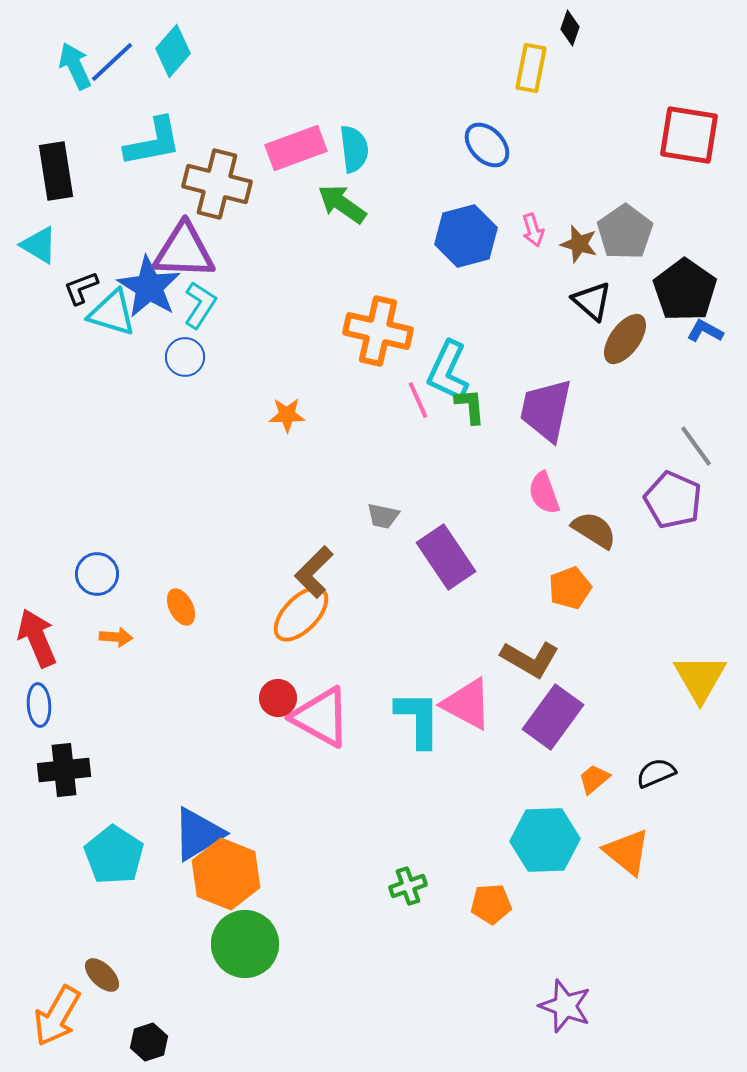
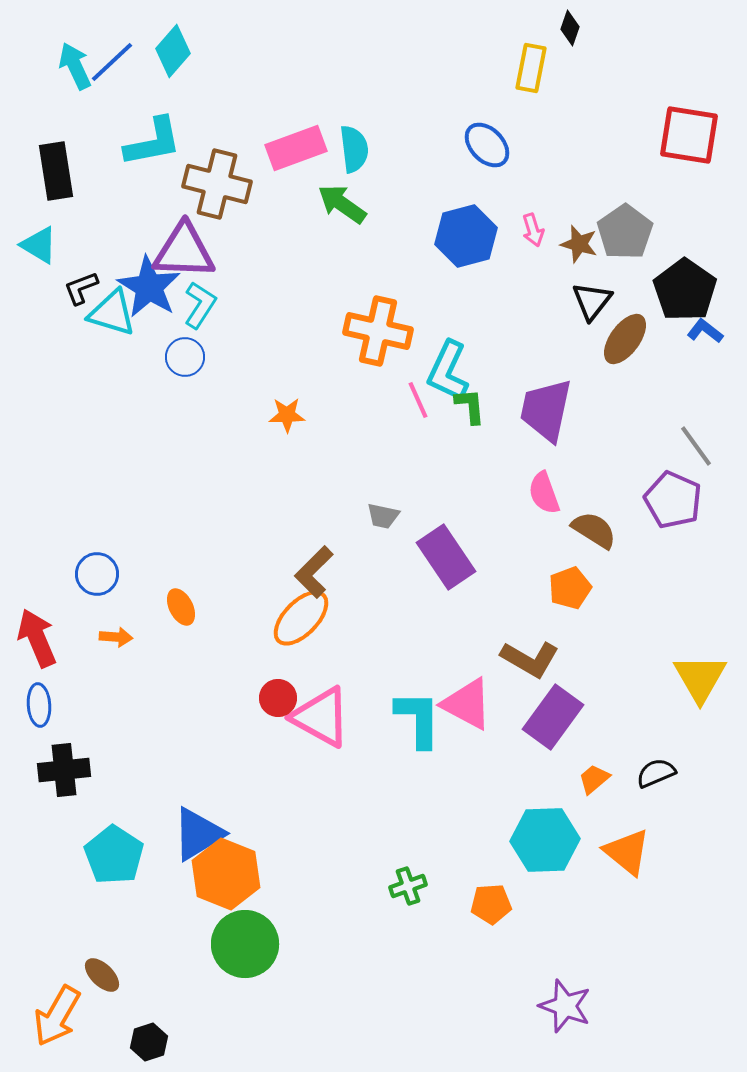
black triangle at (592, 301): rotated 27 degrees clockwise
blue L-shape at (705, 331): rotated 9 degrees clockwise
orange ellipse at (301, 614): moved 4 px down
